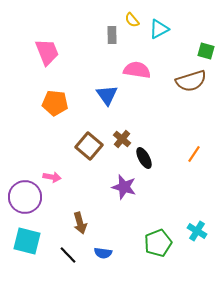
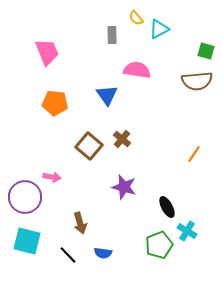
yellow semicircle: moved 4 px right, 2 px up
brown semicircle: moved 6 px right; rotated 12 degrees clockwise
black ellipse: moved 23 px right, 49 px down
cyan cross: moved 10 px left
green pentagon: moved 1 px right, 2 px down
